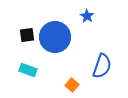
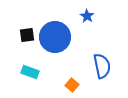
blue semicircle: rotated 30 degrees counterclockwise
cyan rectangle: moved 2 px right, 2 px down
